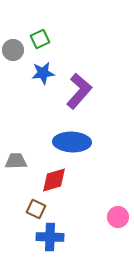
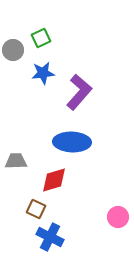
green square: moved 1 px right, 1 px up
purple L-shape: moved 1 px down
blue cross: rotated 24 degrees clockwise
